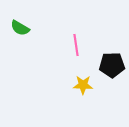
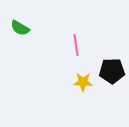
black pentagon: moved 6 px down
yellow star: moved 3 px up
